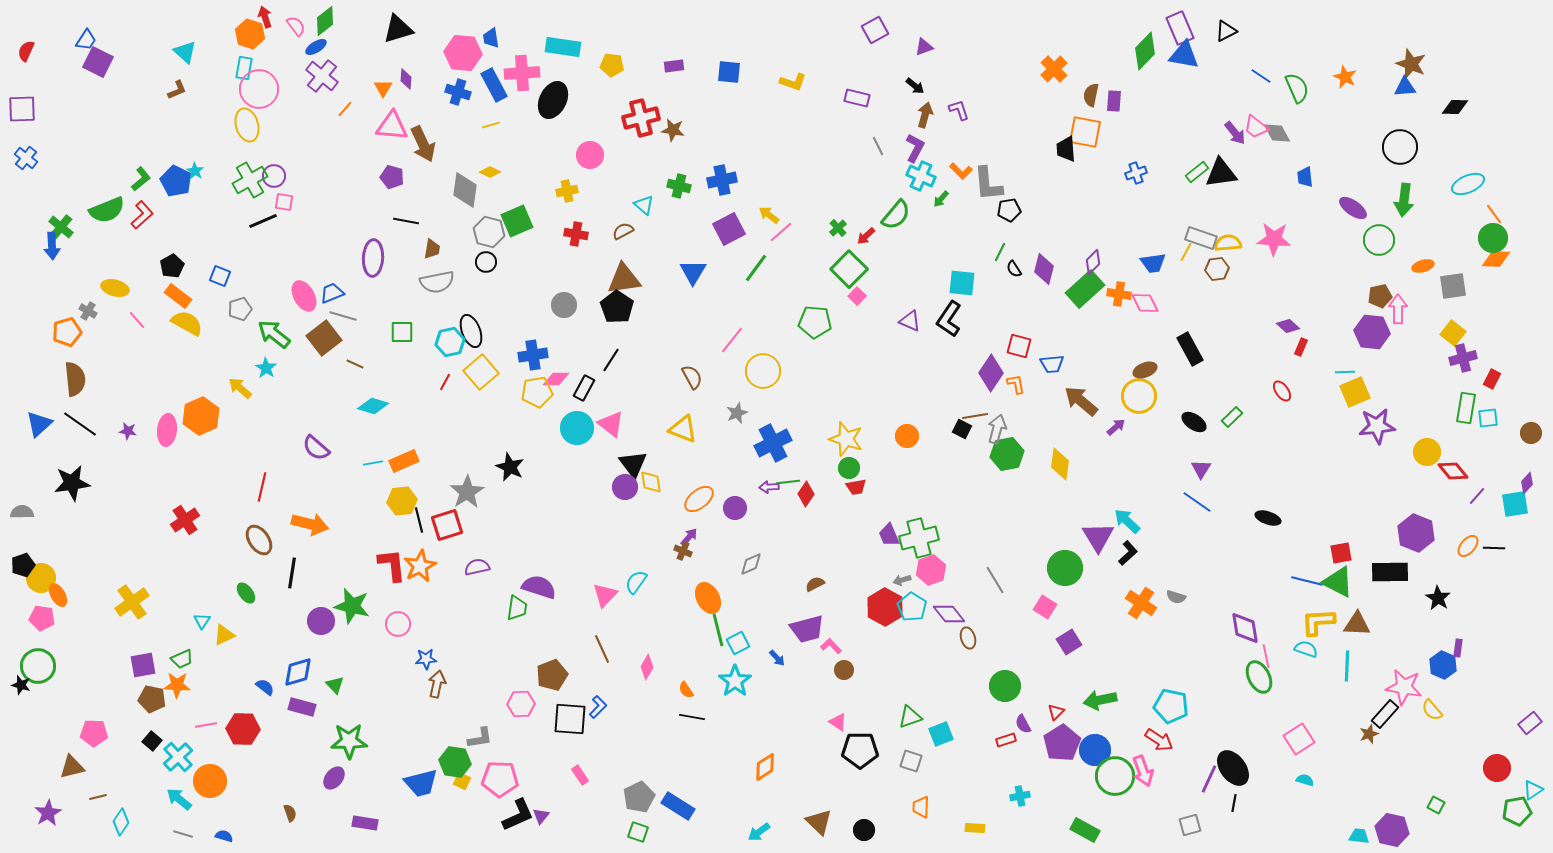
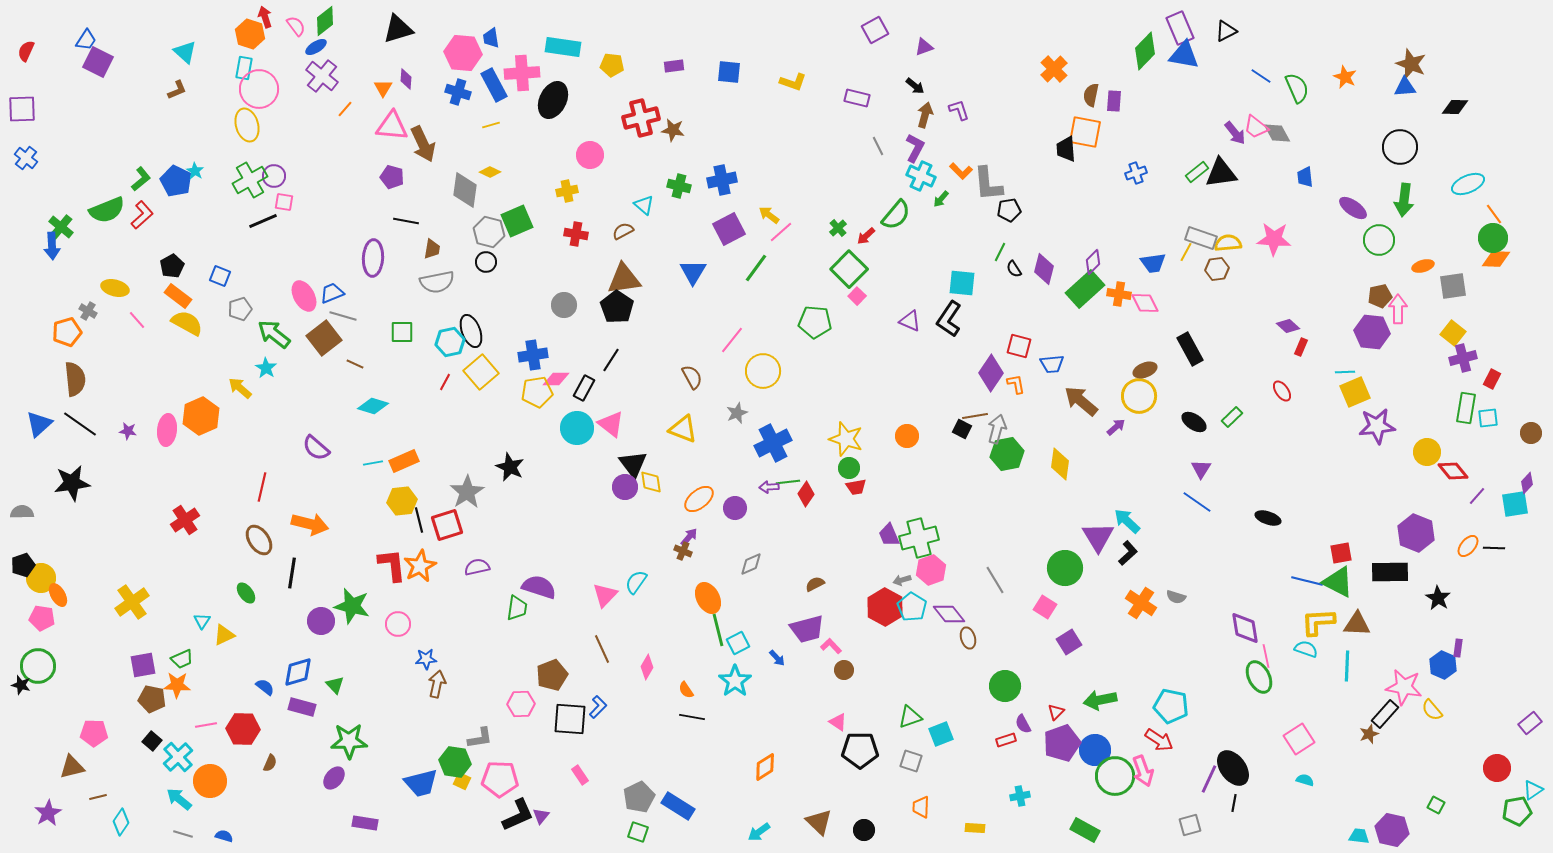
purple pentagon at (1062, 743): rotated 12 degrees clockwise
brown semicircle at (290, 813): moved 20 px left, 50 px up; rotated 42 degrees clockwise
